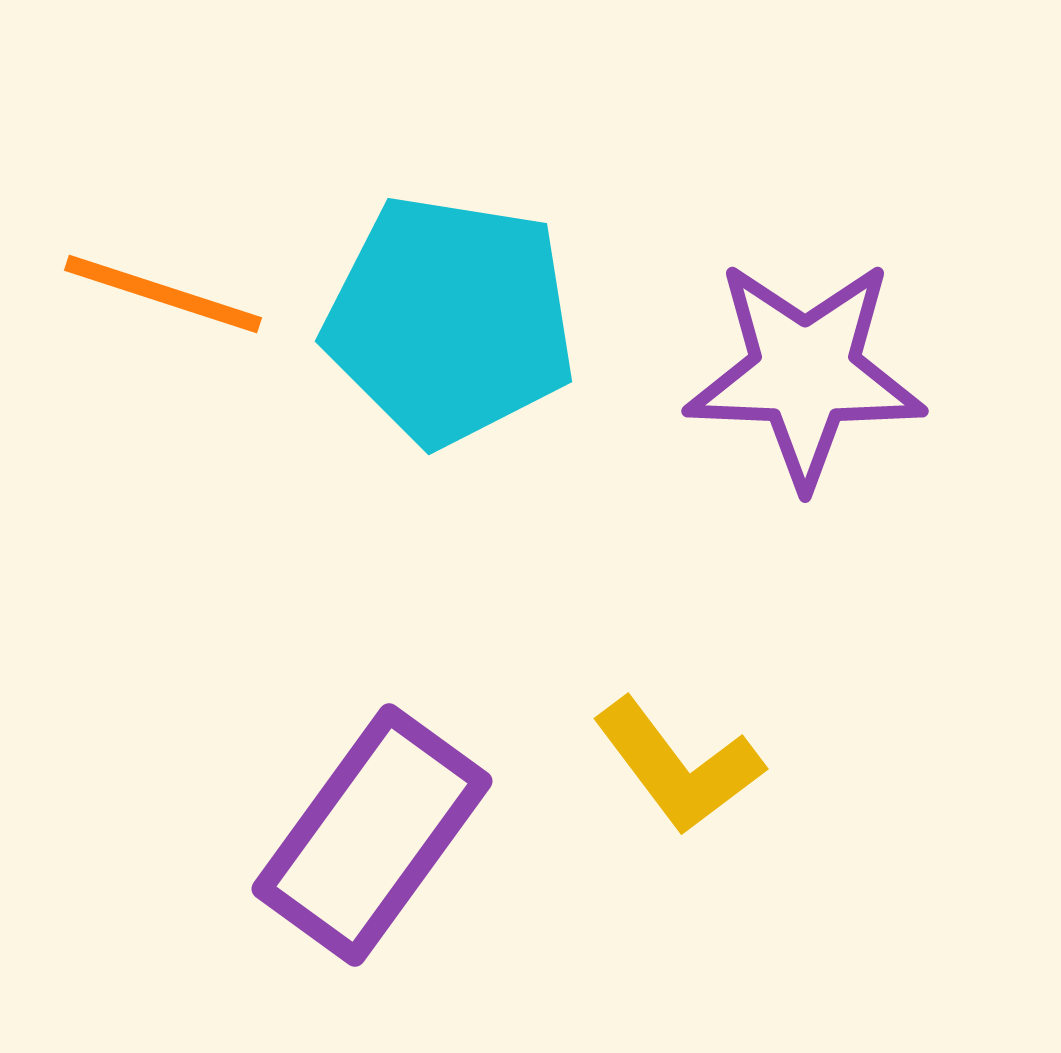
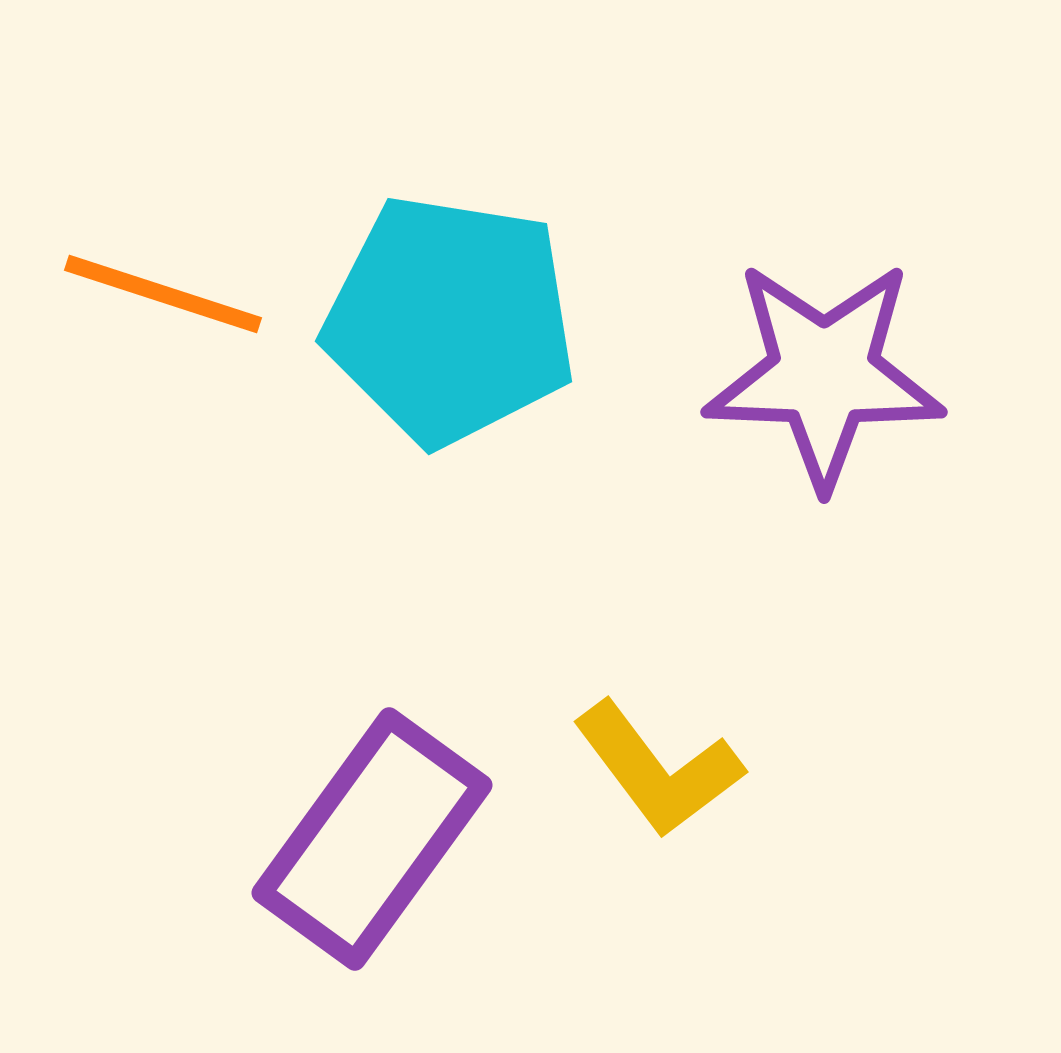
purple star: moved 19 px right, 1 px down
yellow L-shape: moved 20 px left, 3 px down
purple rectangle: moved 4 px down
